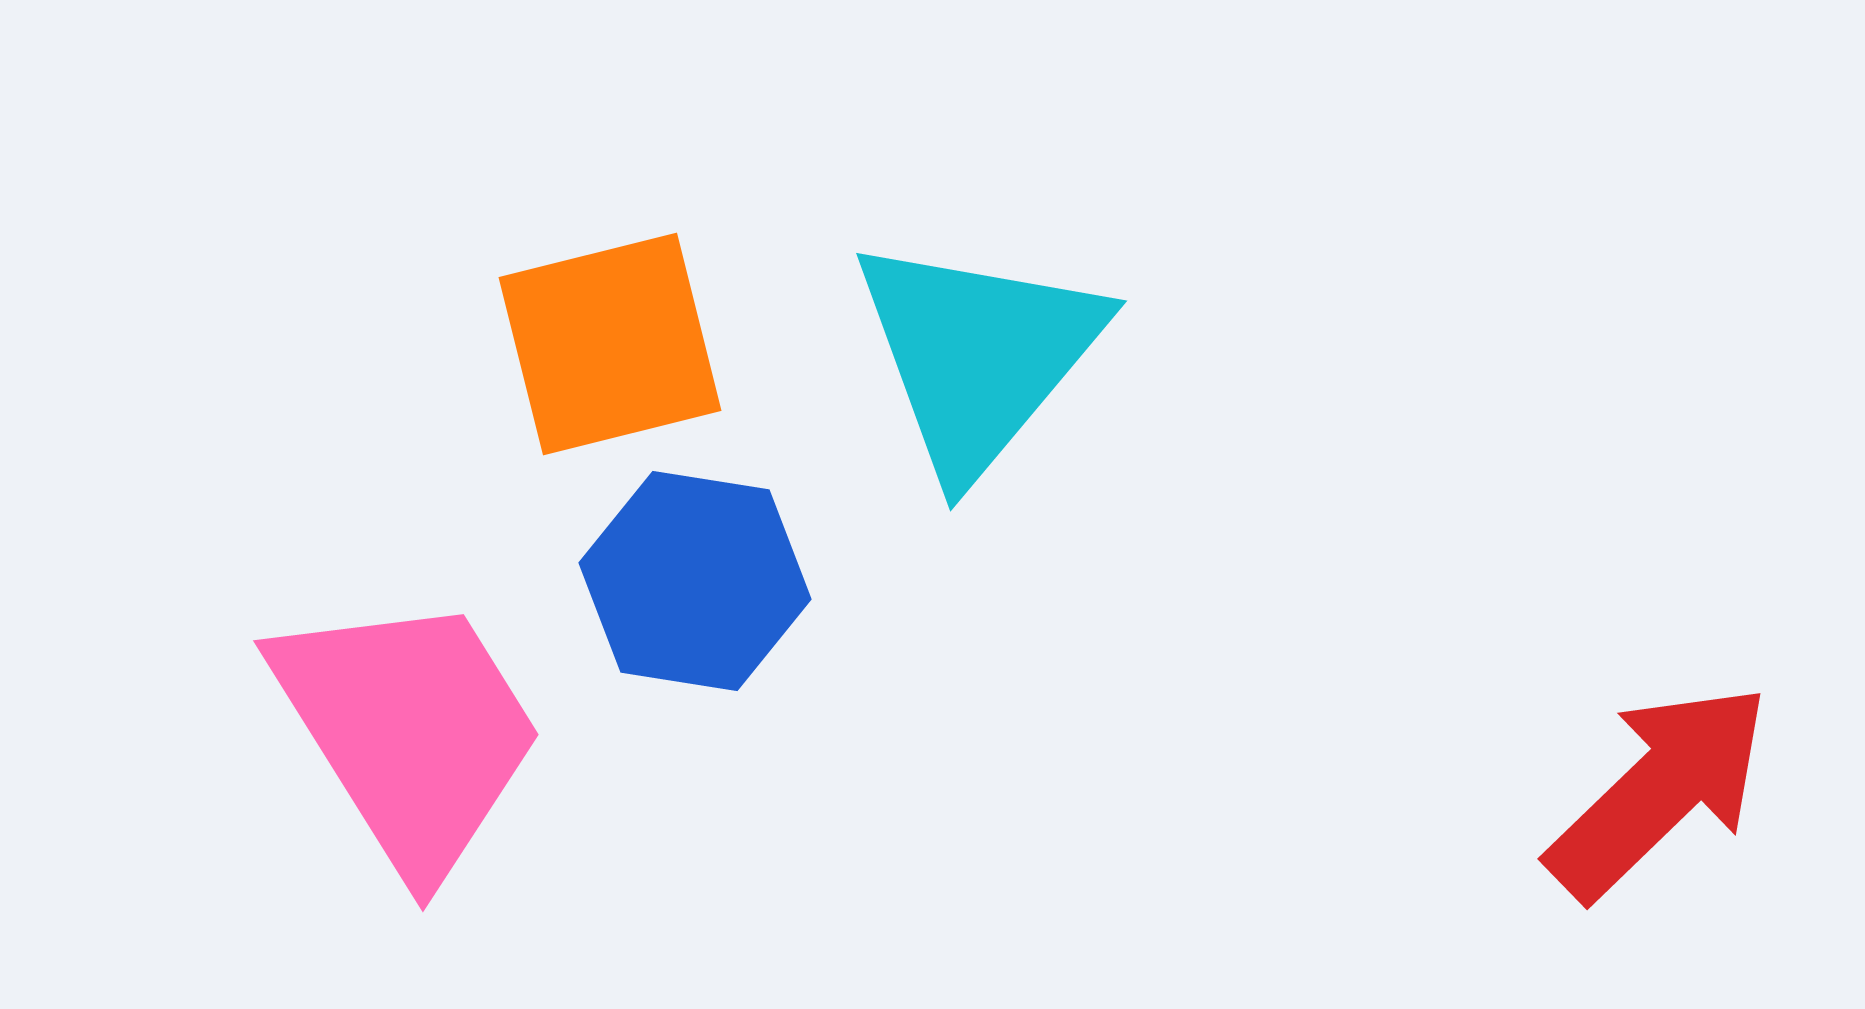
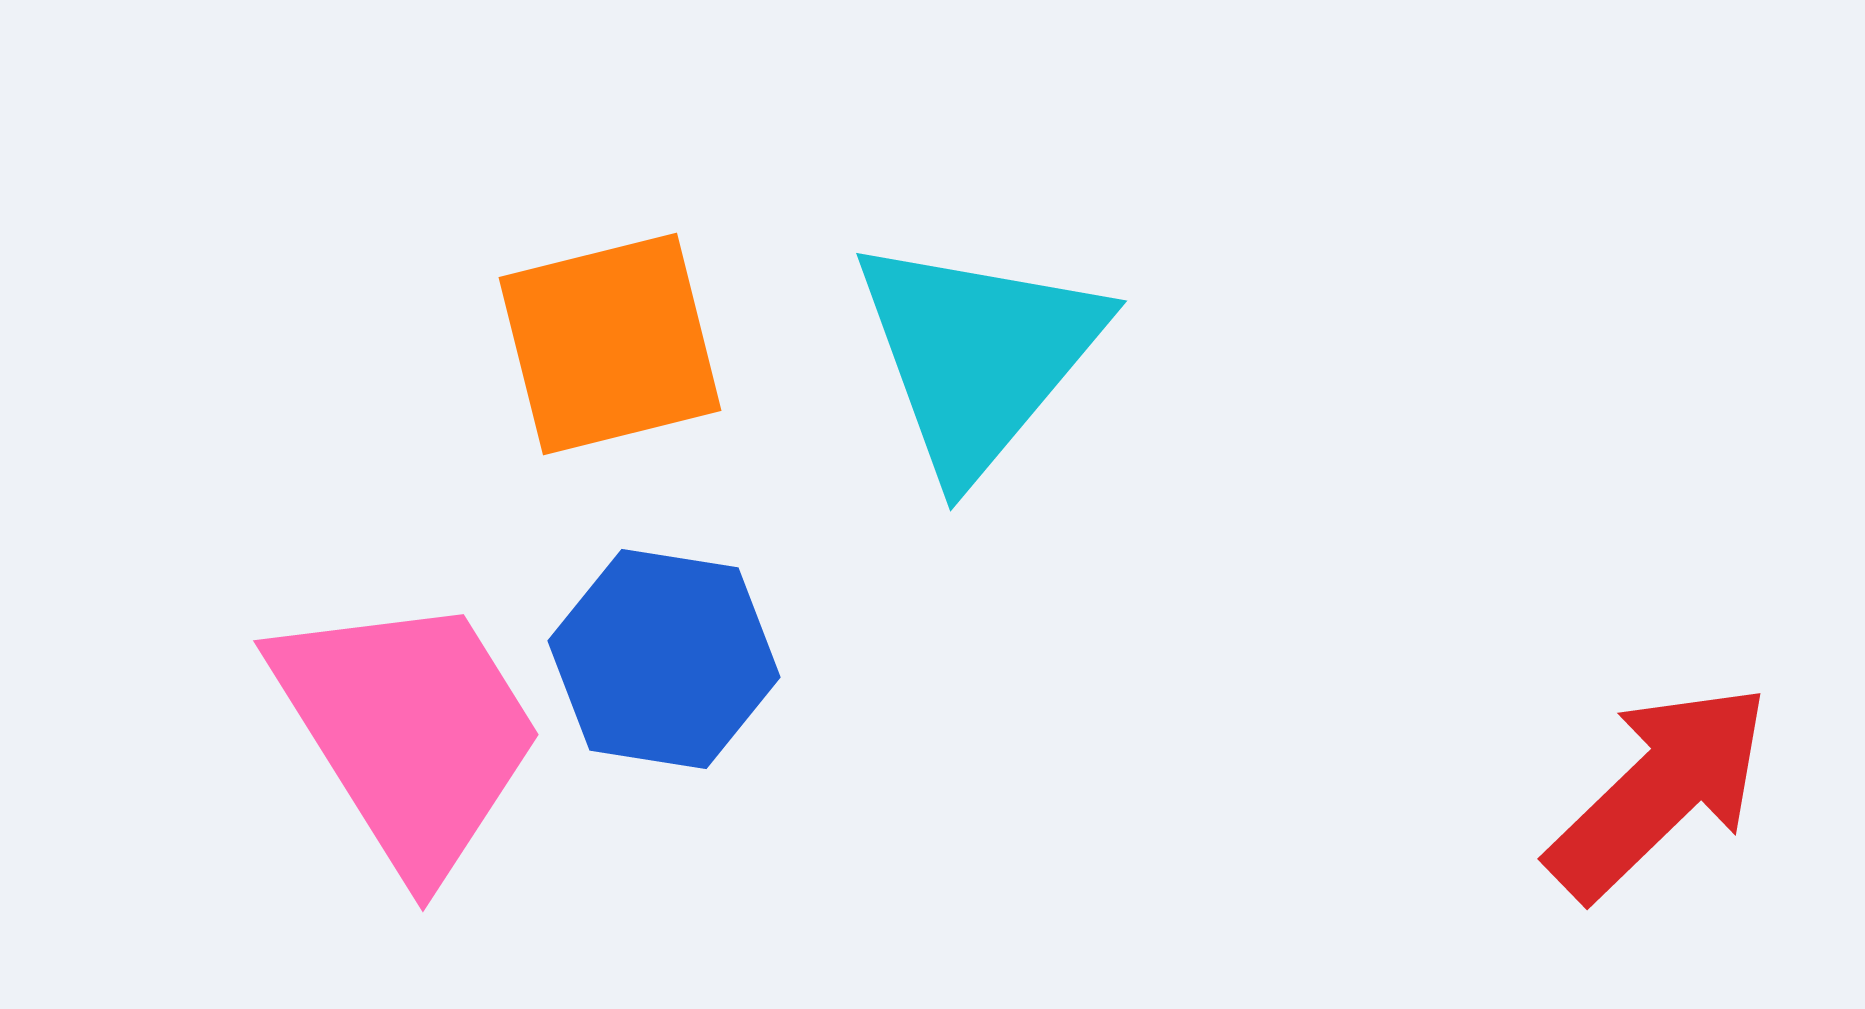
blue hexagon: moved 31 px left, 78 px down
